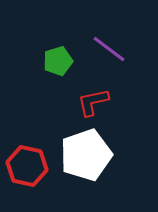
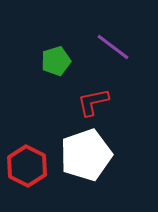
purple line: moved 4 px right, 2 px up
green pentagon: moved 2 px left
red hexagon: rotated 15 degrees clockwise
